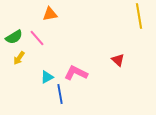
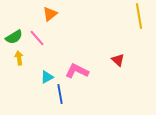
orange triangle: rotated 28 degrees counterclockwise
yellow arrow: rotated 136 degrees clockwise
pink L-shape: moved 1 px right, 2 px up
